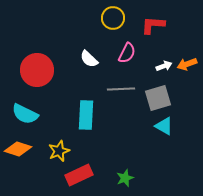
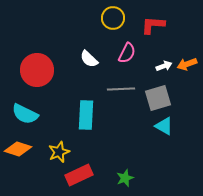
yellow star: moved 1 px down
